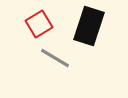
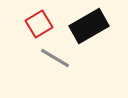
black rectangle: rotated 42 degrees clockwise
